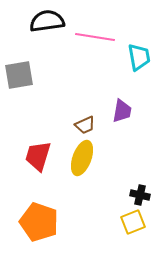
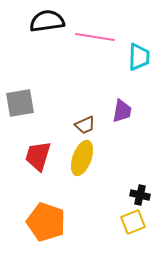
cyan trapezoid: rotated 12 degrees clockwise
gray square: moved 1 px right, 28 px down
orange pentagon: moved 7 px right
